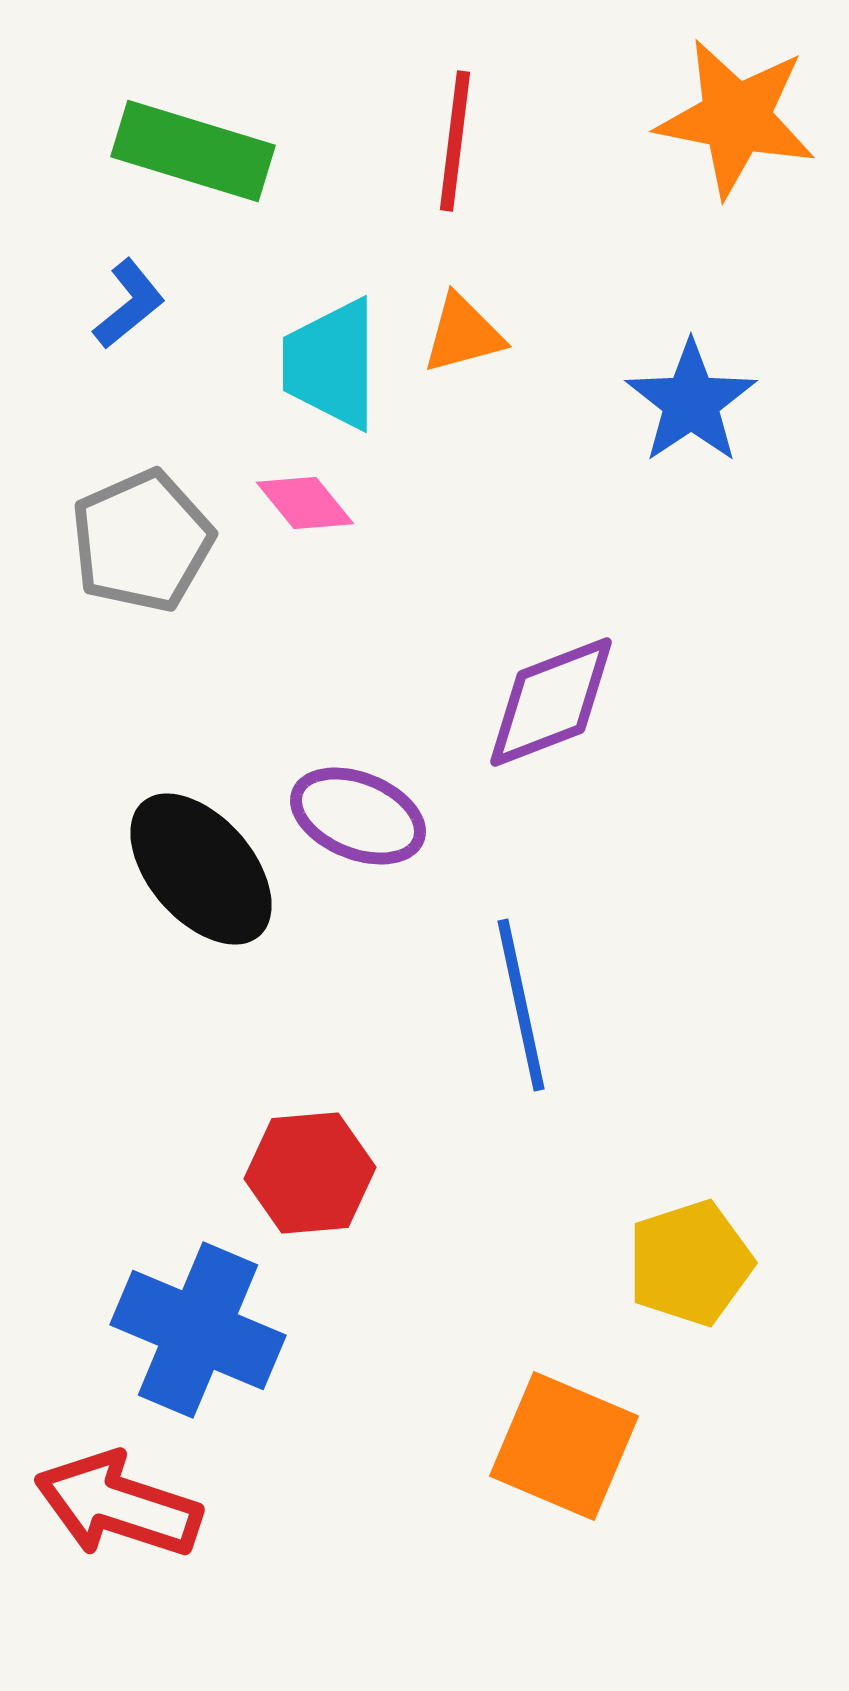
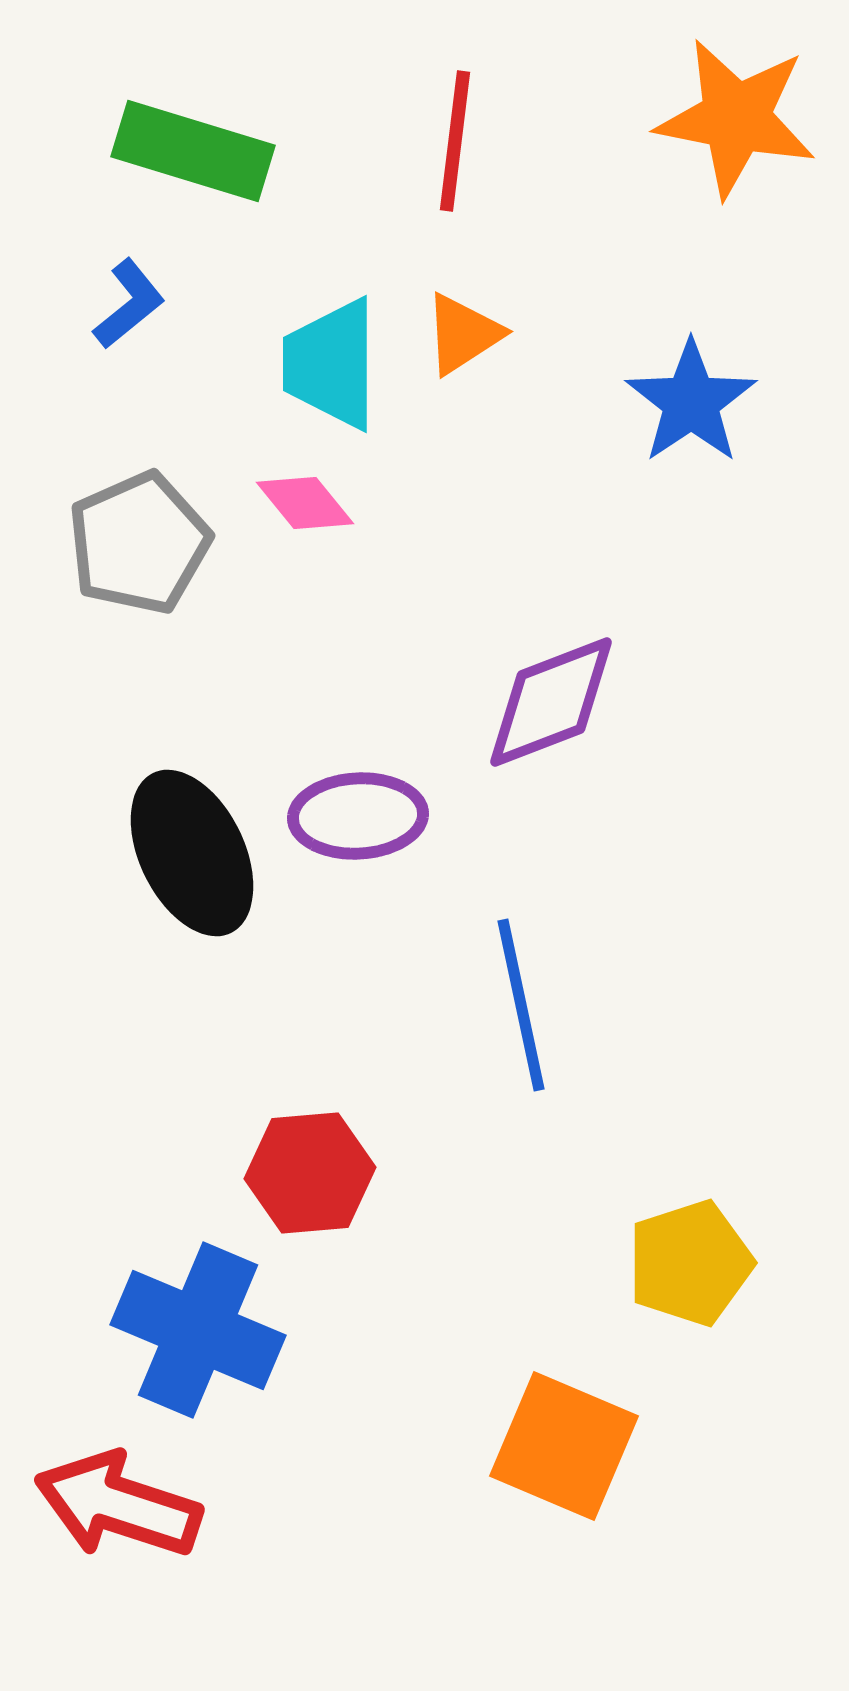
orange triangle: rotated 18 degrees counterclockwise
gray pentagon: moved 3 px left, 2 px down
purple ellipse: rotated 25 degrees counterclockwise
black ellipse: moved 9 px left, 16 px up; rotated 15 degrees clockwise
